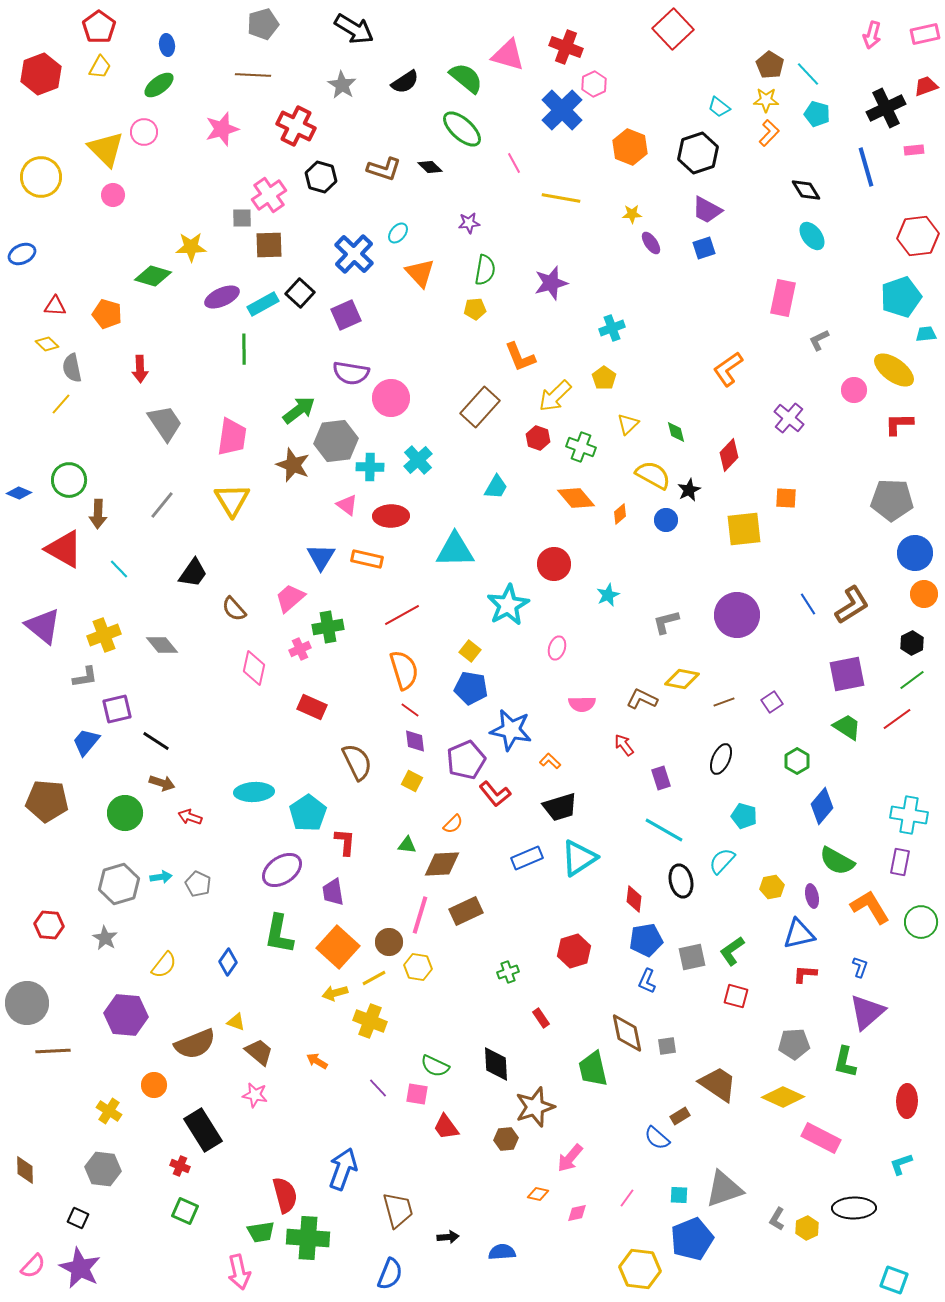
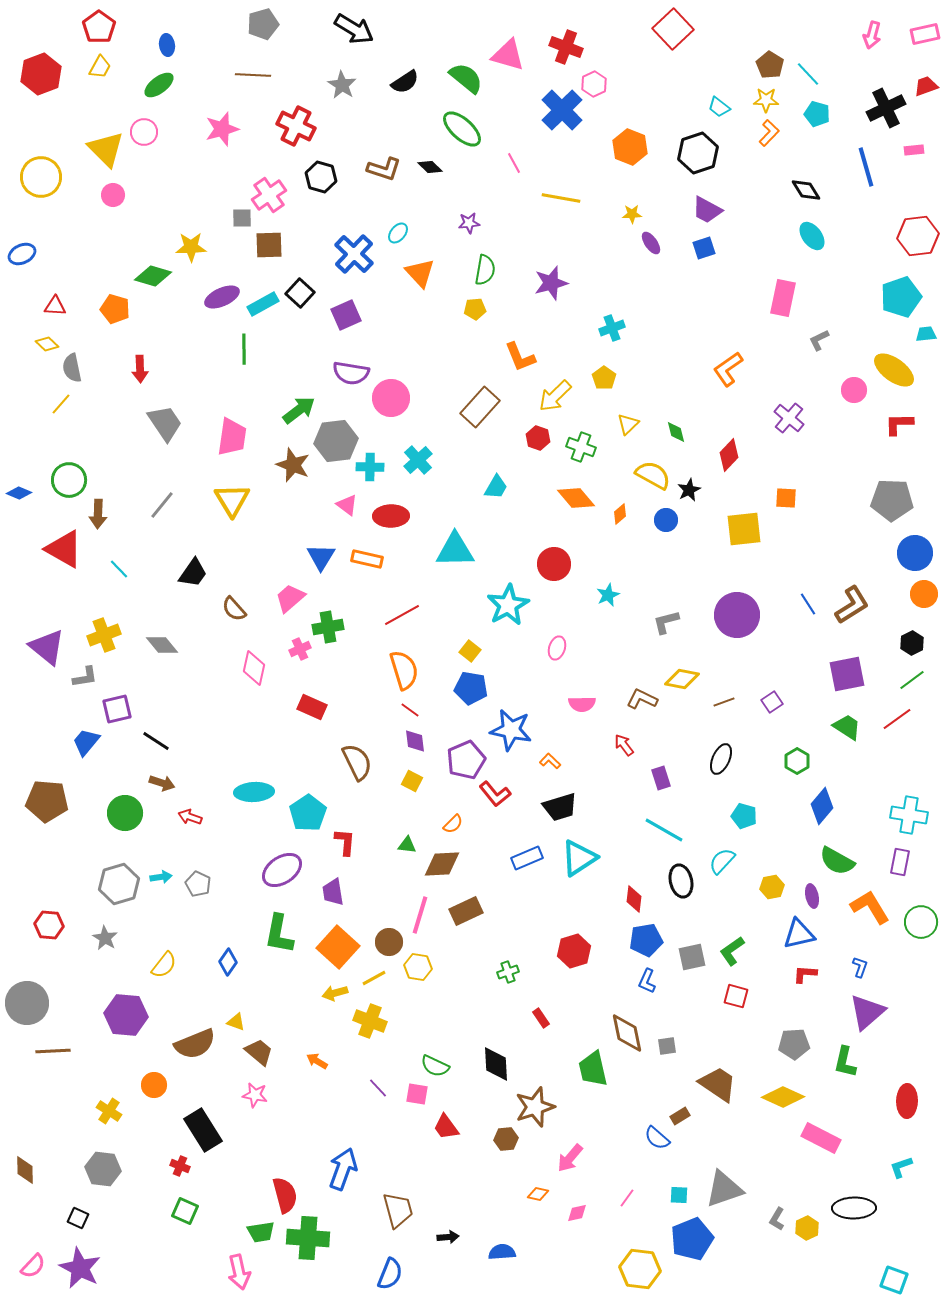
orange pentagon at (107, 314): moved 8 px right, 5 px up
purple triangle at (43, 626): moved 4 px right, 21 px down
cyan L-shape at (901, 1164): moved 3 px down
